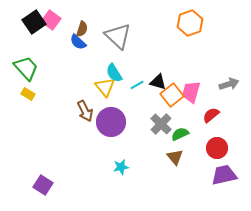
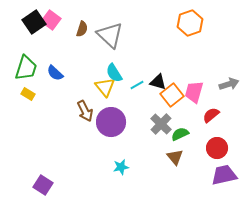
gray triangle: moved 8 px left, 1 px up
blue semicircle: moved 23 px left, 31 px down
green trapezoid: rotated 60 degrees clockwise
pink trapezoid: moved 3 px right
